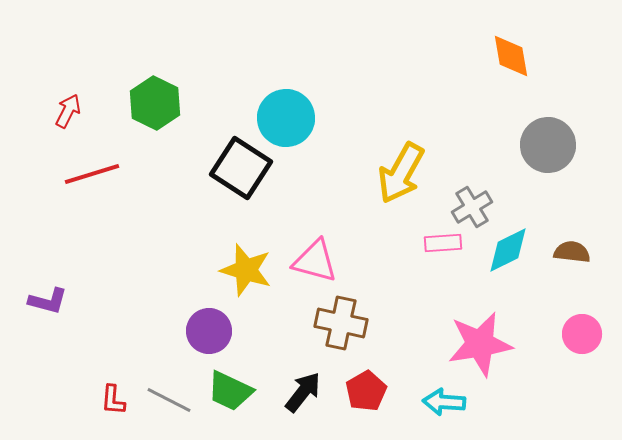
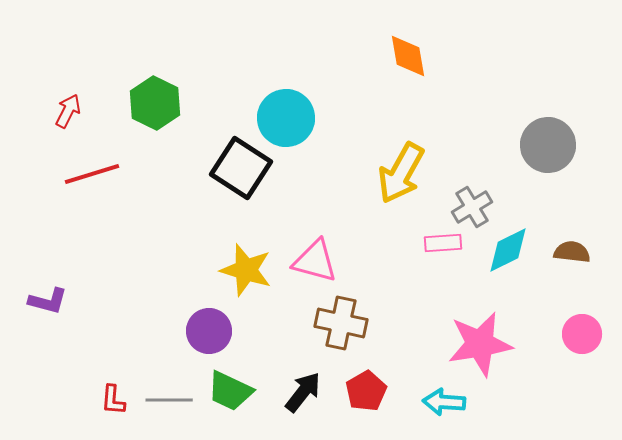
orange diamond: moved 103 px left
gray line: rotated 27 degrees counterclockwise
